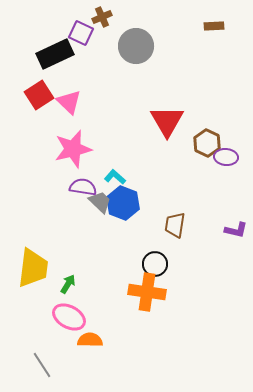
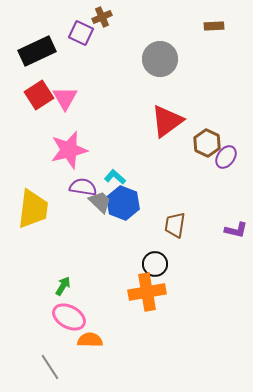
gray circle: moved 24 px right, 13 px down
black rectangle: moved 18 px left, 3 px up
pink triangle: moved 4 px left, 4 px up; rotated 16 degrees clockwise
red triangle: rotated 24 degrees clockwise
pink star: moved 4 px left, 1 px down
purple ellipse: rotated 60 degrees counterclockwise
yellow trapezoid: moved 59 px up
green arrow: moved 5 px left, 2 px down
orange cross: rotated 18 degrees counterclockwise
gray line: moved 8 px right, 2 px down
